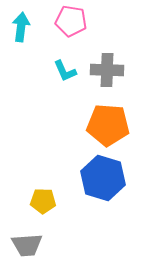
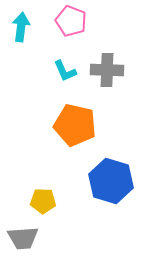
pink pentagon: rotated 12 degrees clockwise
orange pentagon: moved 33 px left; rotated 9 degrees clockwise
blue hexagon: moved 8 px right, 3 px down
gray trapezoid: moved 4 px left, 7 px up
